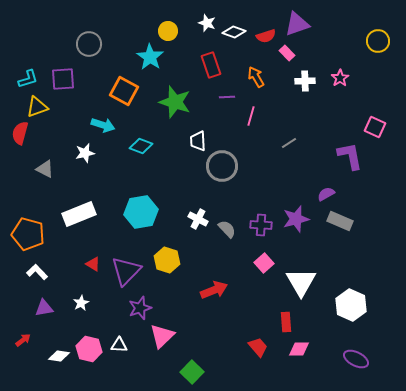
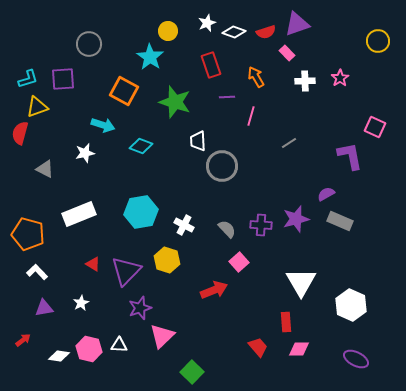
white star at (207, 23): rotated 30 degrees clockwise
red semicircle at (266, 36): moved 4 px up
white cross at (198, 219): moved 14 px left, 6 px down
pink square at (264, 263): moved 25 px left, 1 px up
